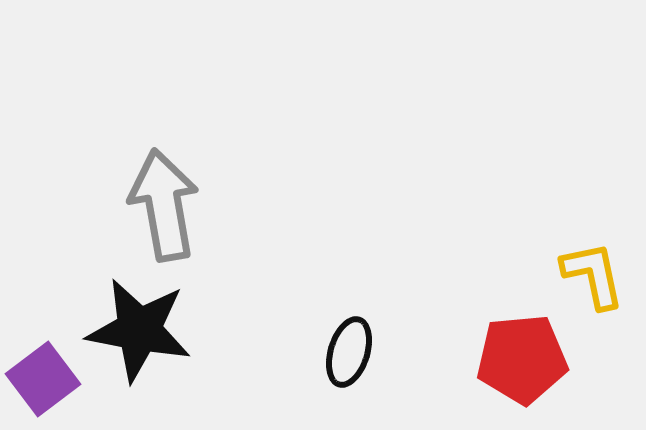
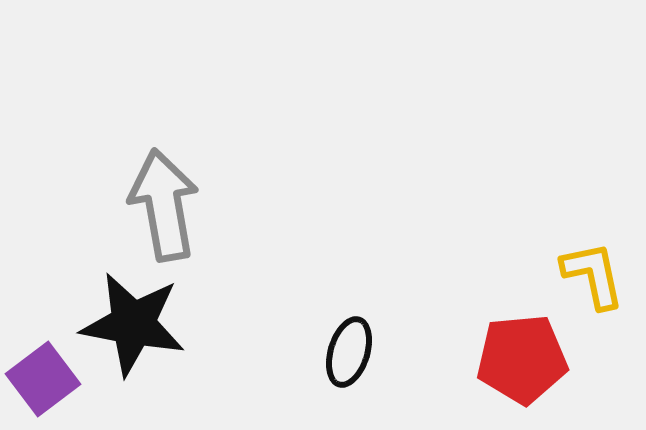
black star: moved 6 px left, 6 px up
